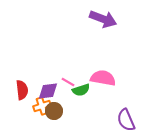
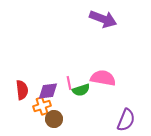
pink line: moved 1 px right, 1 px down; rotated 48 degrees clockwise
brown circle: moved 8 px down
purple semicircle: rotated 135 degrees counterclockwise
